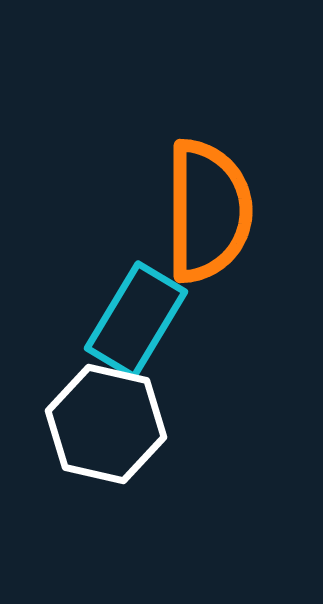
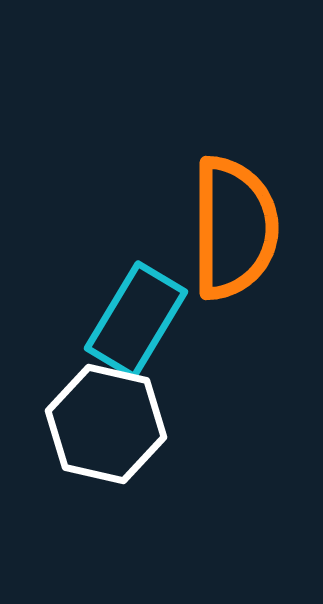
orange semicircle: moved 26 px right, 17 px down
